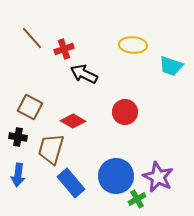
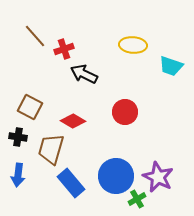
brown line: moved 3 px right, 2 px up
